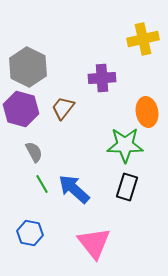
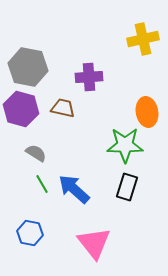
gray hexagon: rotated 15 degrees counterclockwise
purple cross: moved 13 px left, 1 px up
brown trapezoid: rotated 65 degrees clockwise
gray semicircle: moved 2 px right, 1 px down; rotated 30 degrees counterclockwise
